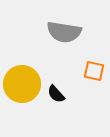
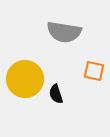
yellow circle: moved 3 px right, 5 px up
black semicircle: rotated 24 degrees clockwise
